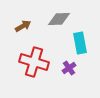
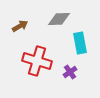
brown arrow: moved 3 px left
red cross: moved 3 px right, 1 px up
purple cross: moved 1 px right, 4 px down
